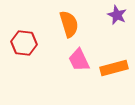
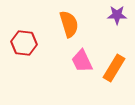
purple star: rotated 24 degrees counterclockwise
pink trapezoid: moved 3 px right, 1 px down
orange rectangle: rotated 44 degrees counterclockwise
